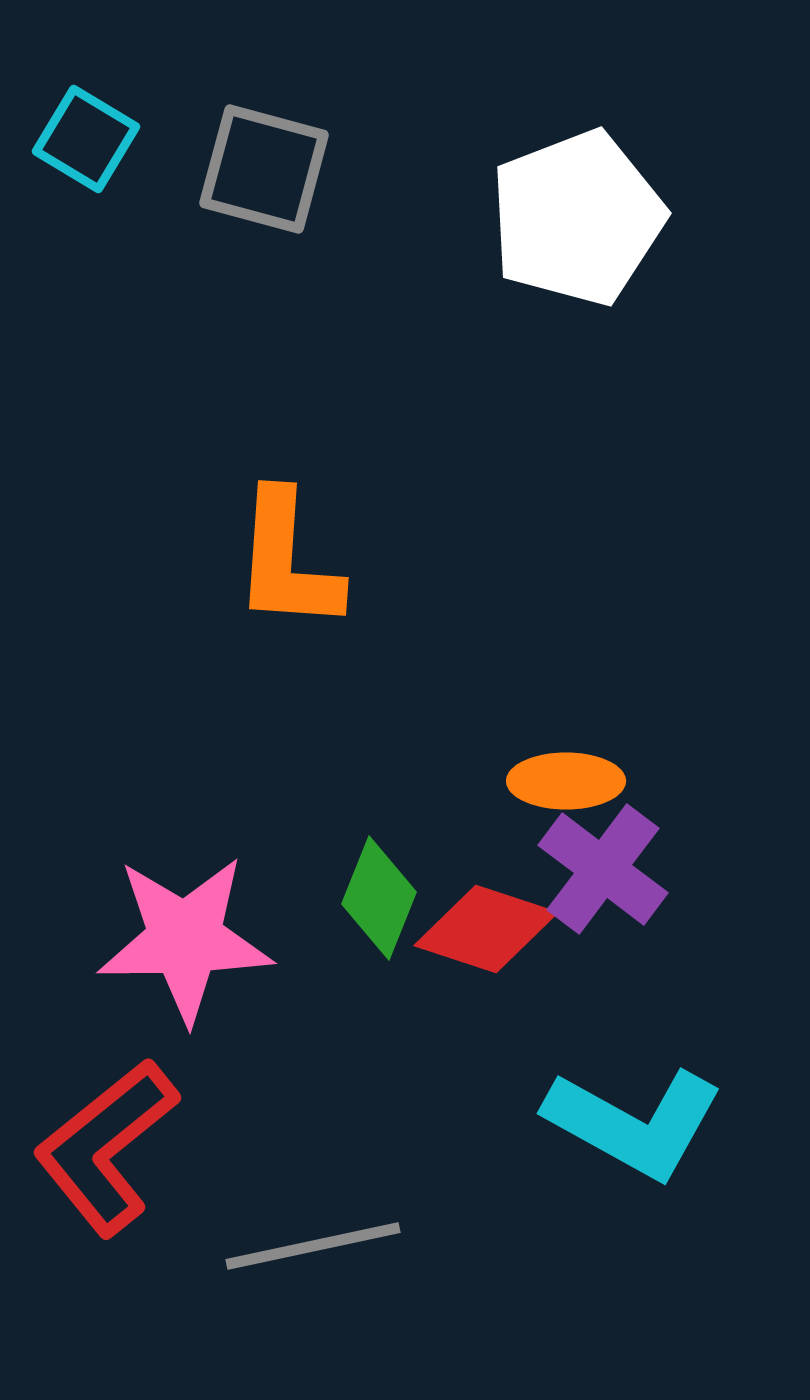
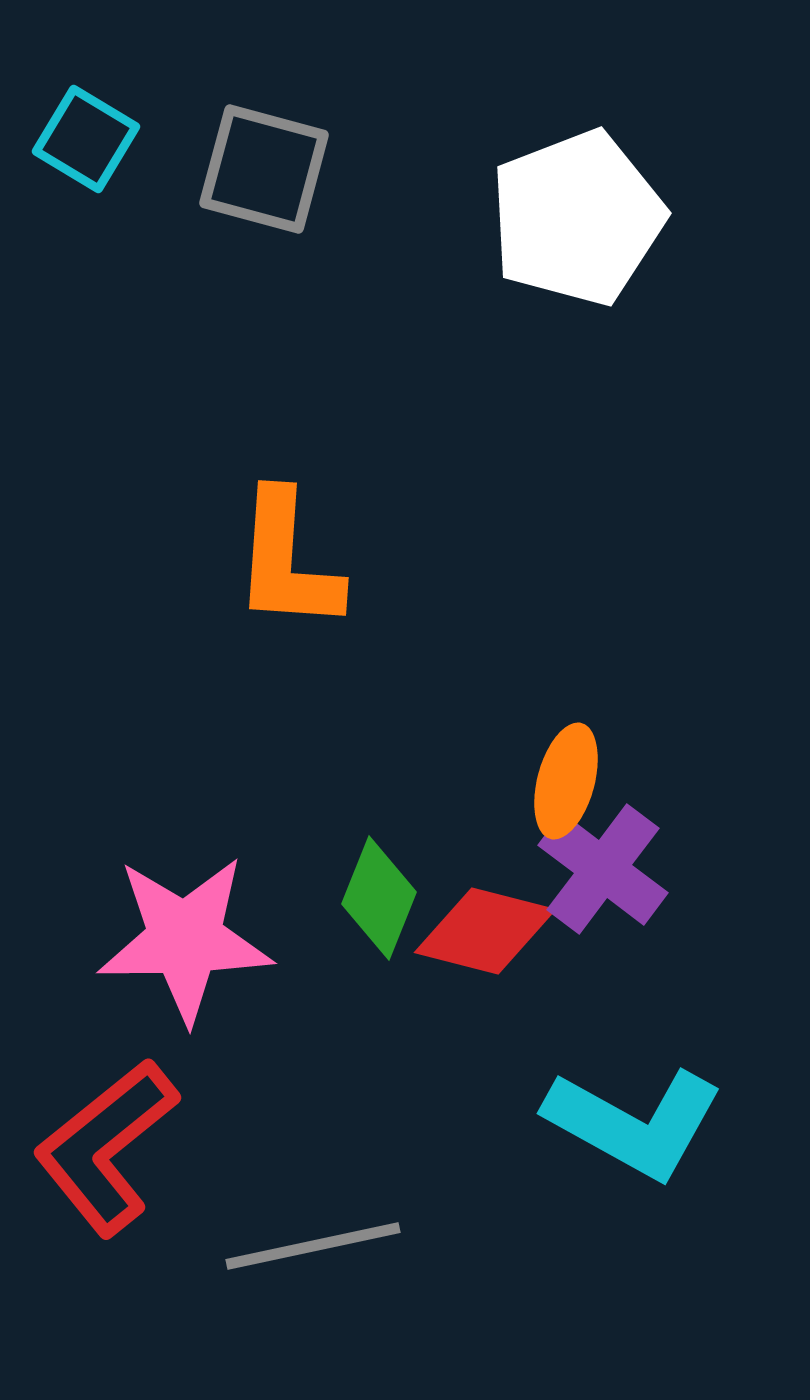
orange ellipse: rotated 75 degrees counterclockwise
red diamond: moved 1 px left, 2 px down; rotated 4 degrees counterclockwise
